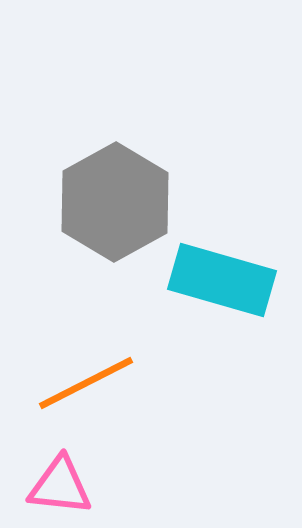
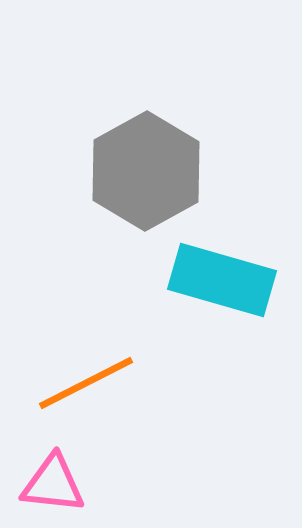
gray hexagon: moved 31 px right, 31 px up
pink triangle: moved 7 px left, 2 px up
